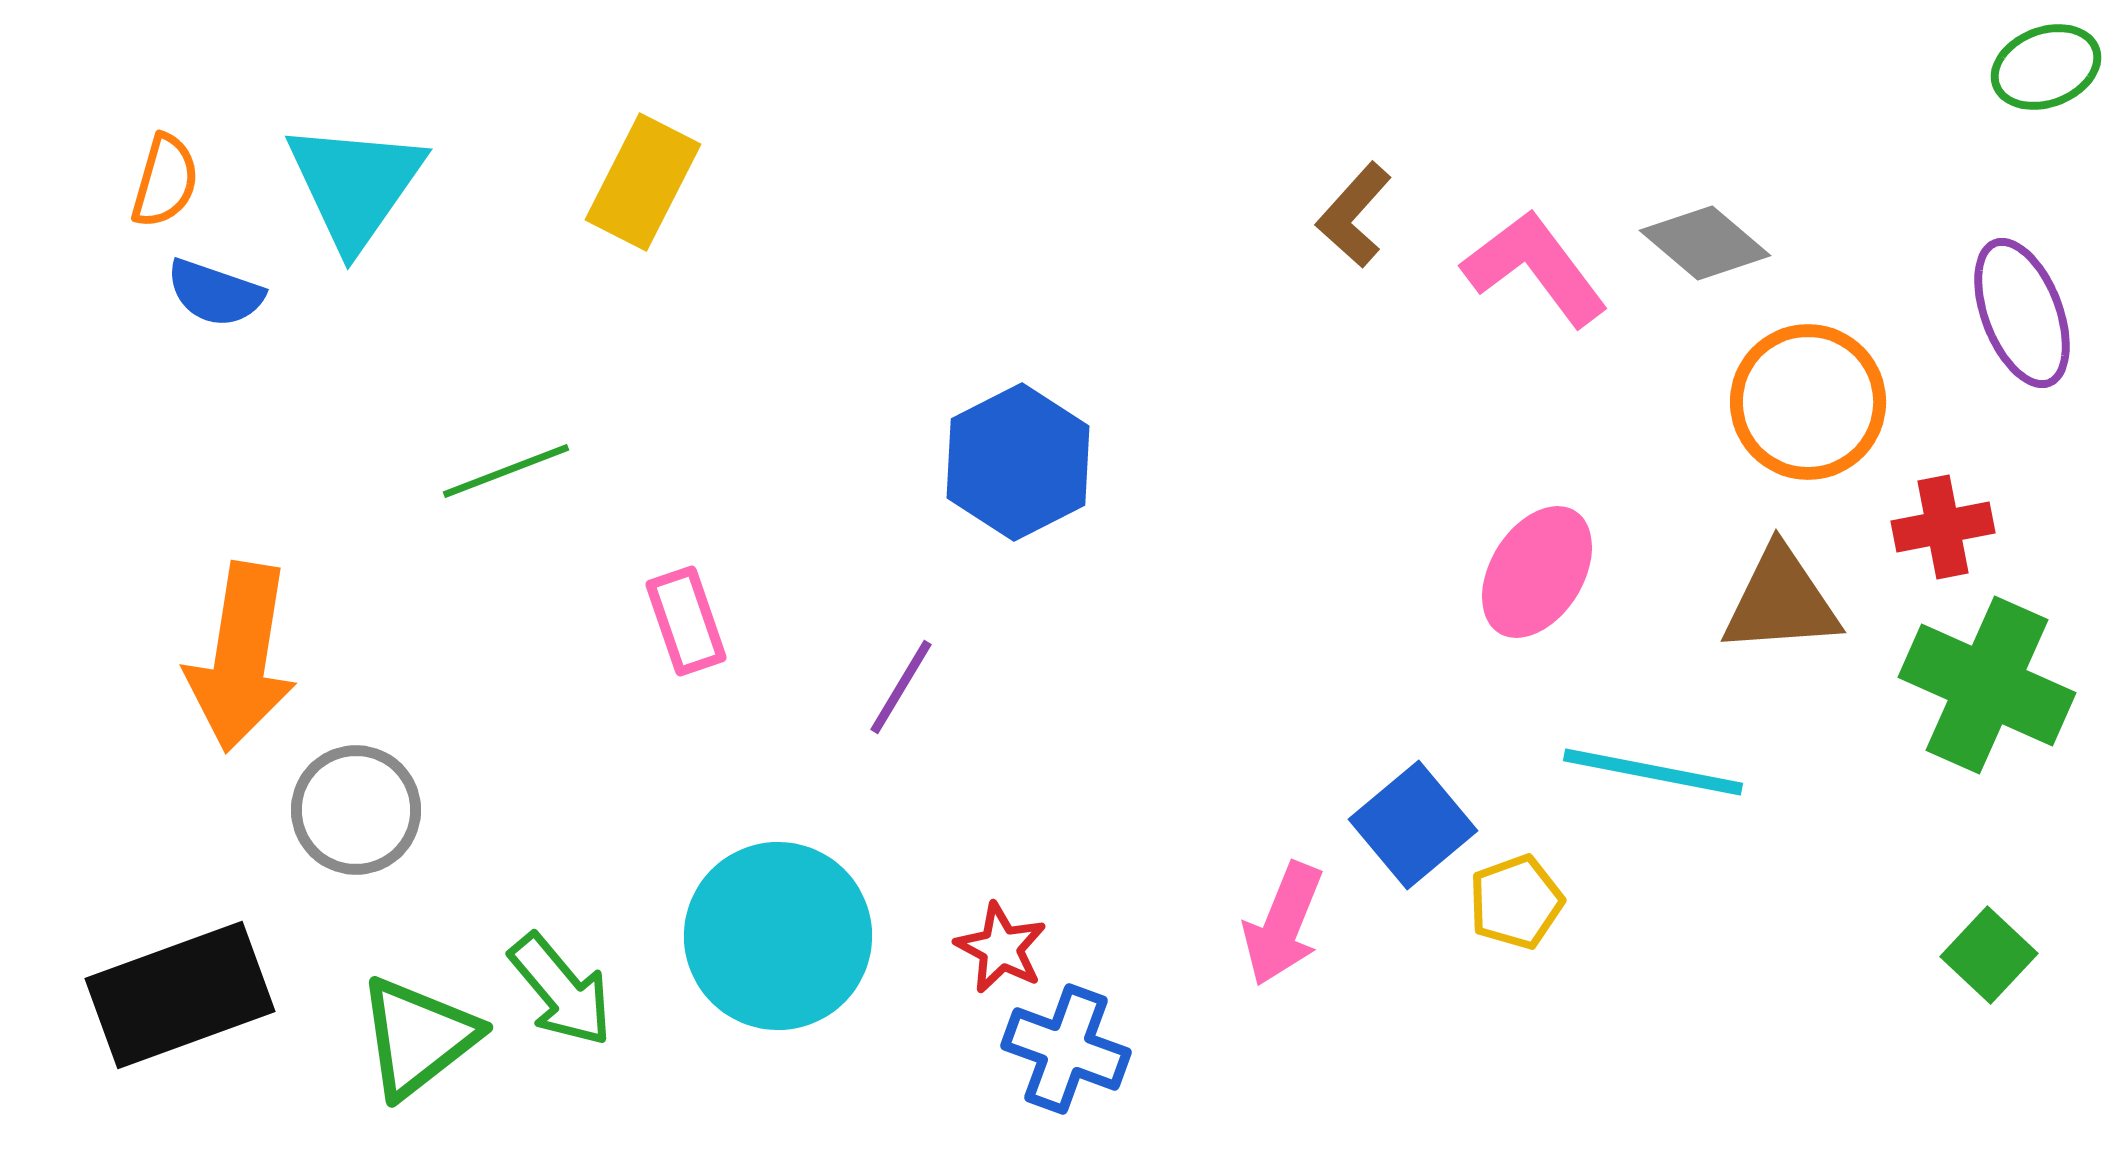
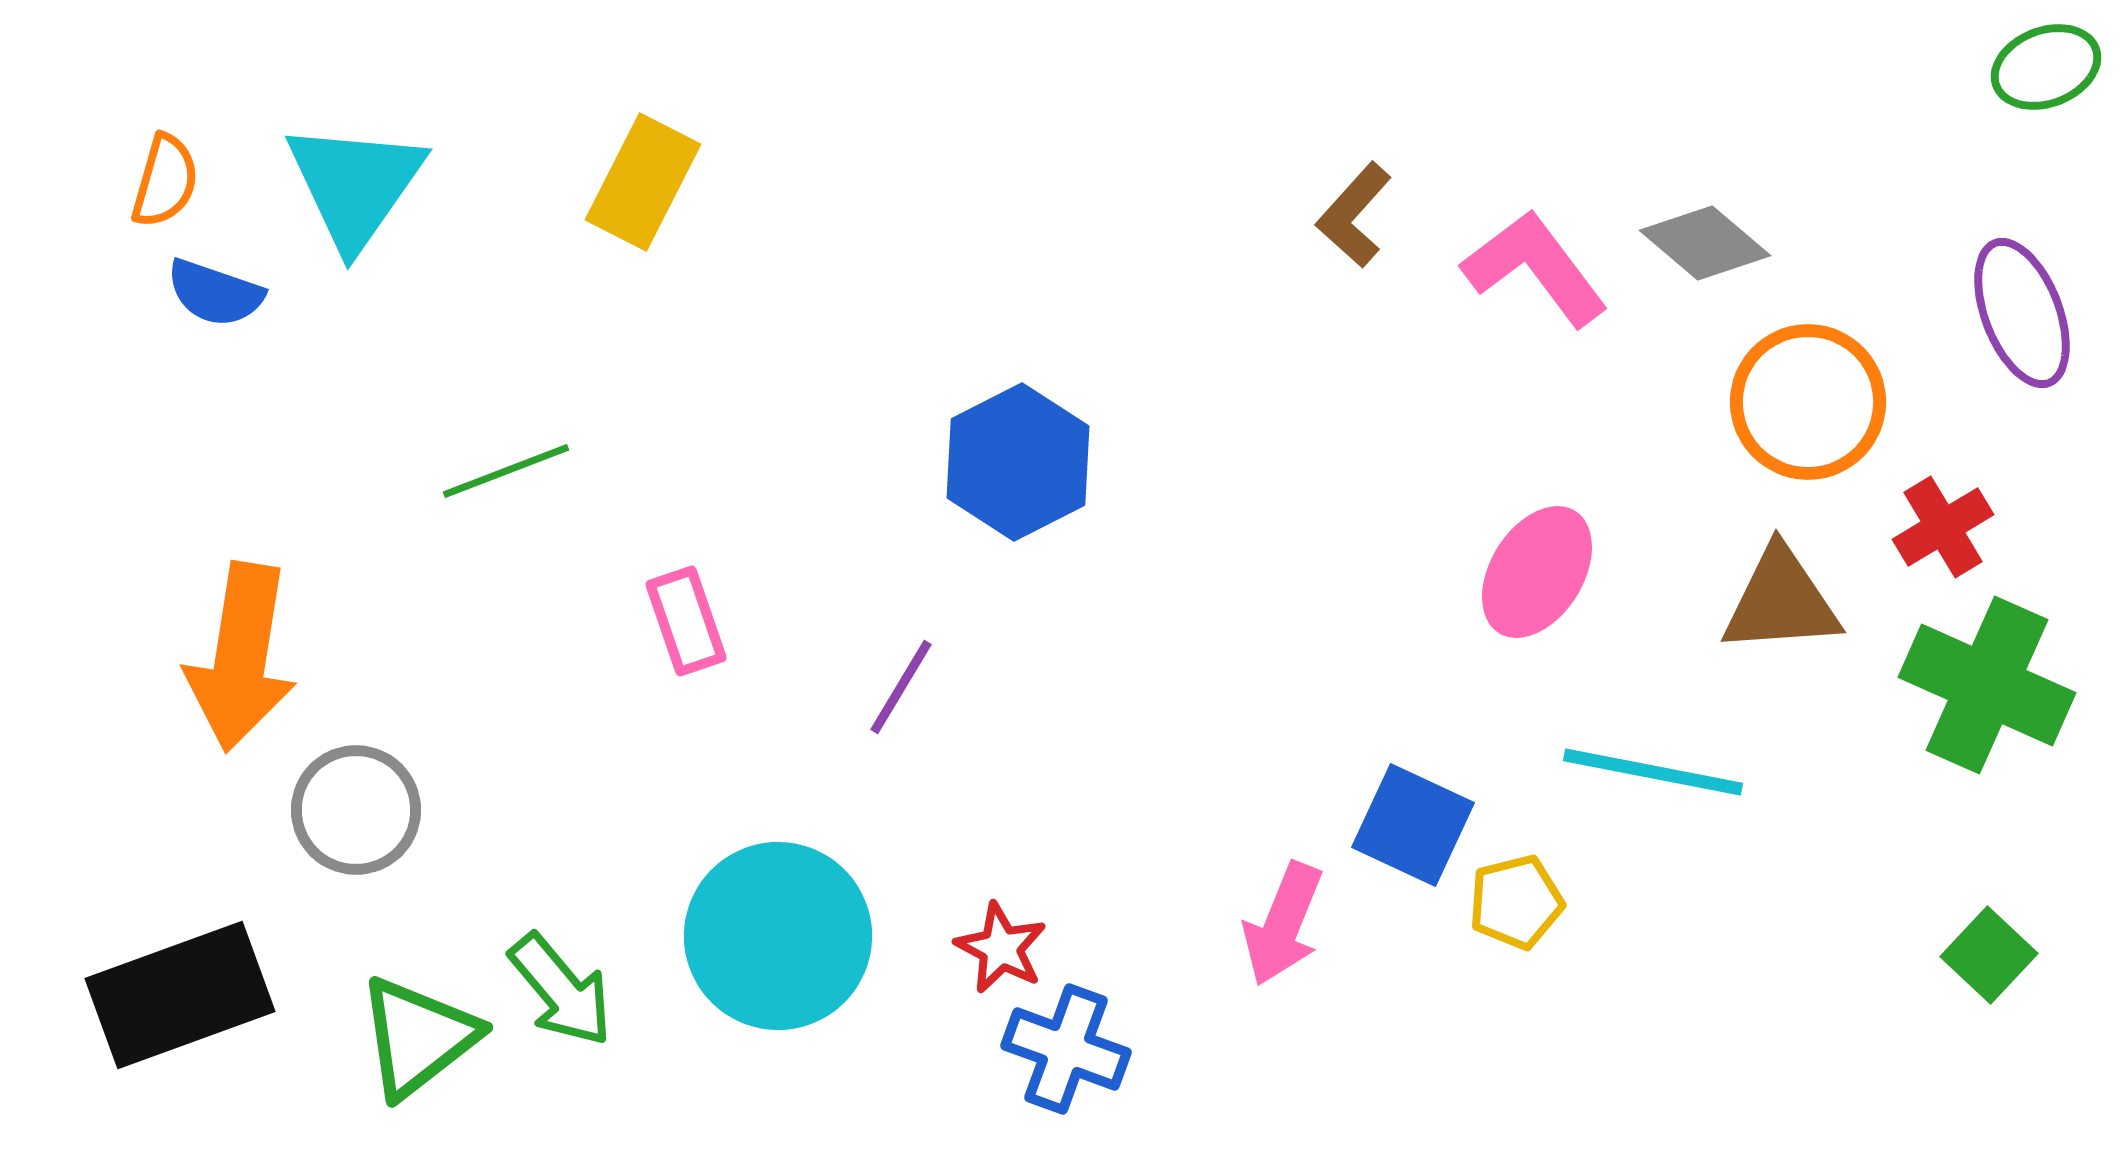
red cross: rotated 20 degrees counterclockwise
blue square: rotated 25 degrees counterclockwise
yellow pentagon: rotated 6 degrees clockwise
